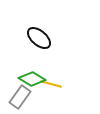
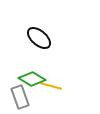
yellow line: moved 2 px down
gray rectangle: rotated 55 degrees counterclockwise
